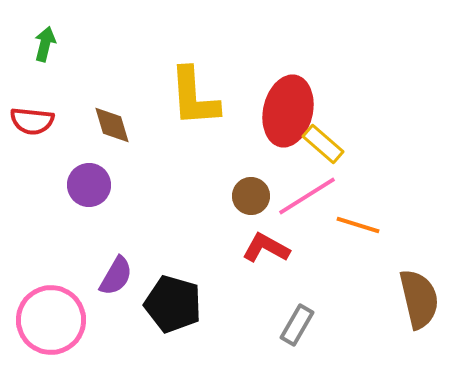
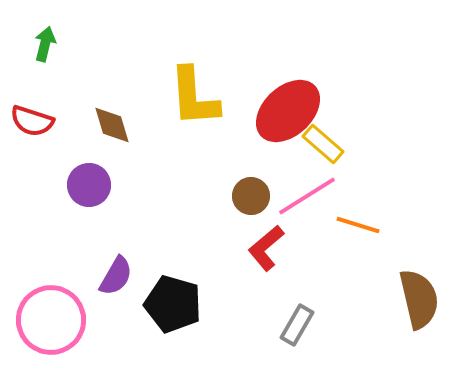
red ellipse: rotated 34 degrees clockwise
red semicircle: rotated 12 degrees clockwise
red L-shape: rotated 69 degrees counterclockwise
